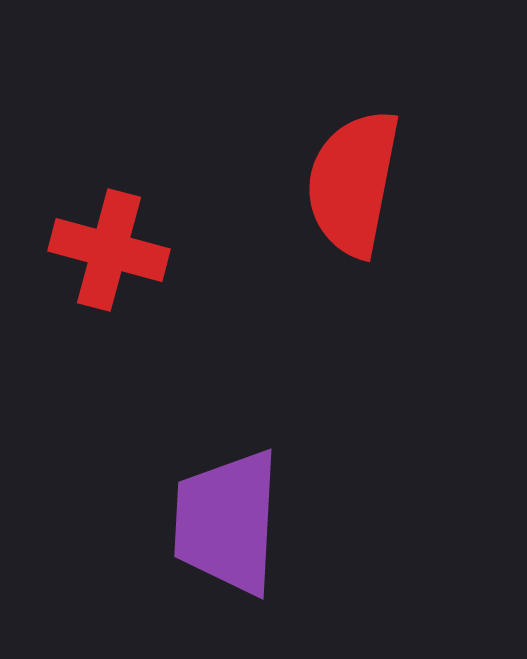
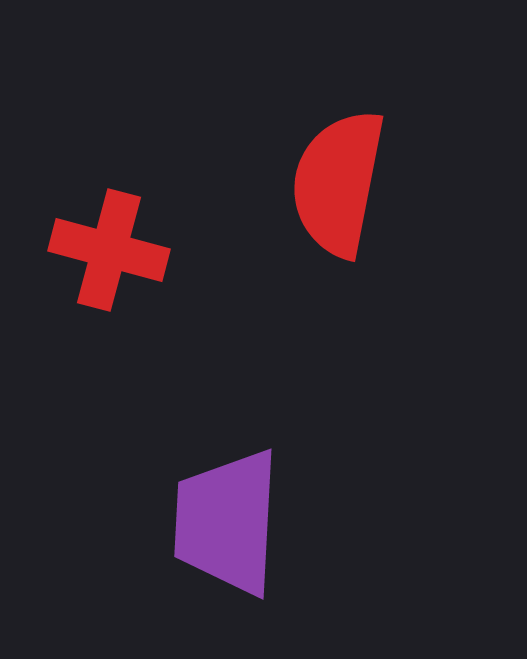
red semicircle: moved 15 px left
